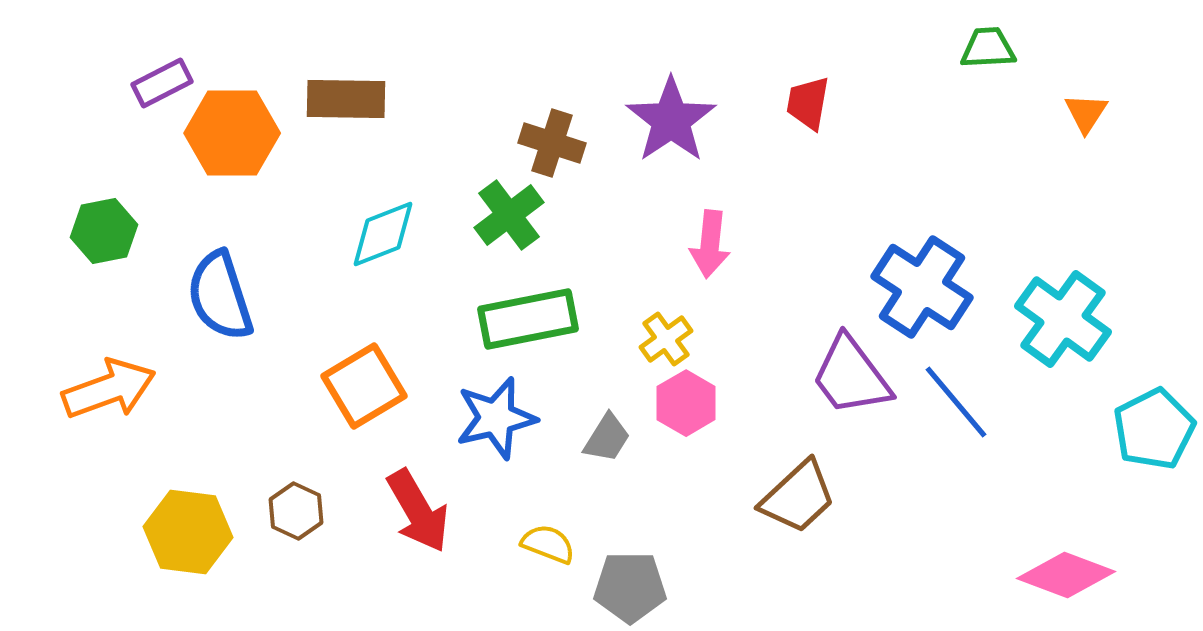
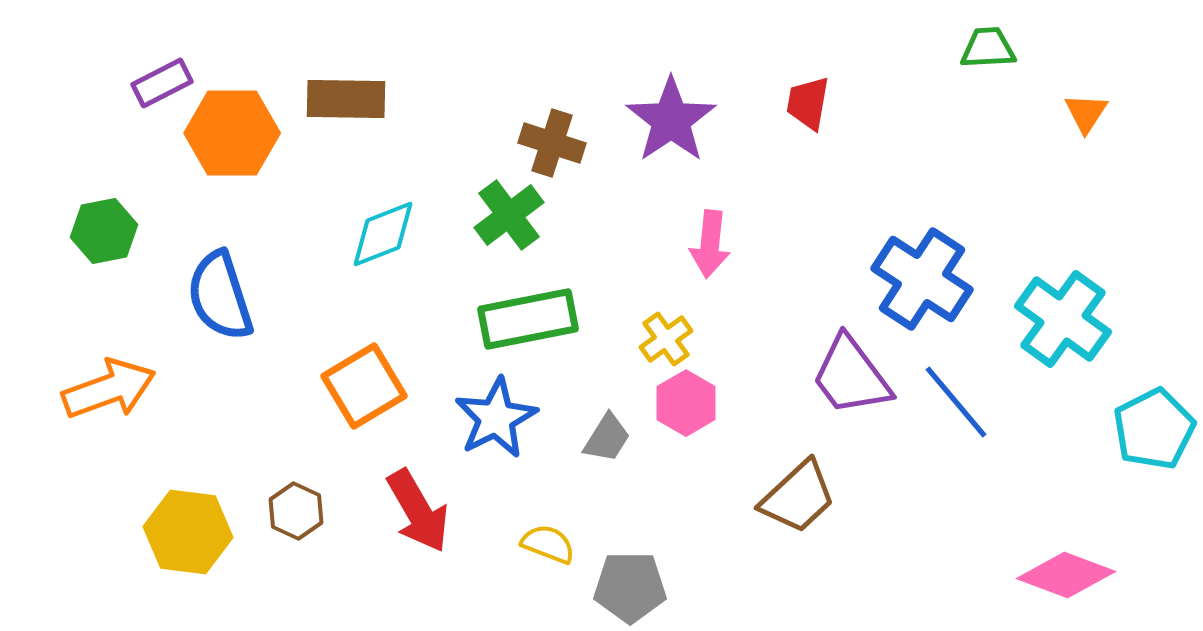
blue cross: moved 8 px up
blue star: rotated 14 degrees counterclockwise
